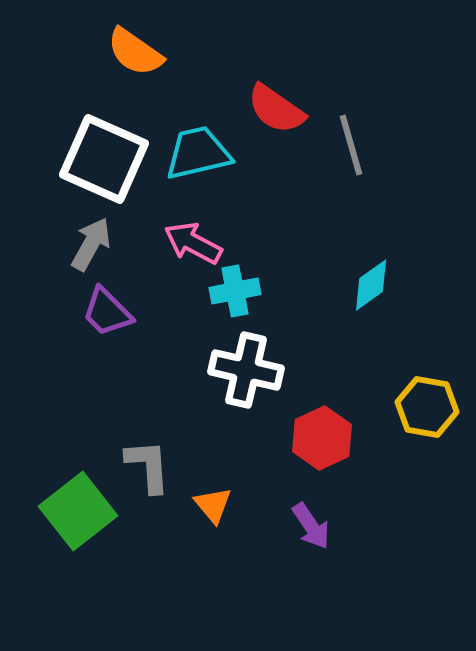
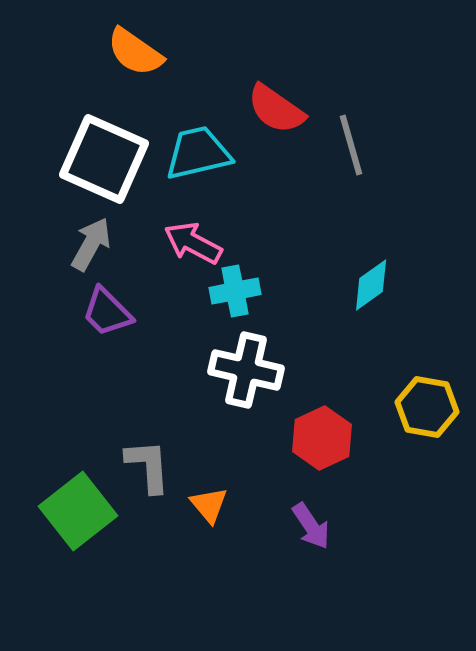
orange triangle: moved 4 px left
